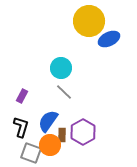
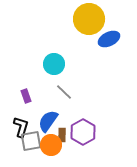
yellow circle: moved 2 px up
cyan circle: moved 7 px left, 4 px up
purple rectangle: moved 4 px right; rotated 48 degrees counterclockwise
orange circle: moved 1 px right
gray square: moved 12 px up; rotated 30 degrees counterclockwise
